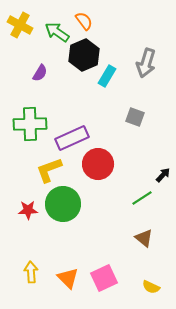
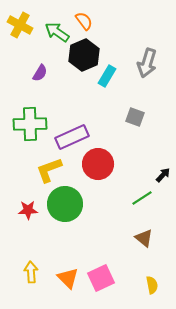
gray arrow: moved 1 px right
purple rectangle: moved 1 px up
green circle: moved 2 px right
pink square: moved 3 px left
yellow semicircle: moved 1 px right, 2 px up; rotated 126 degrees counterclockwise
